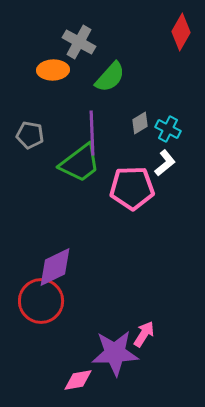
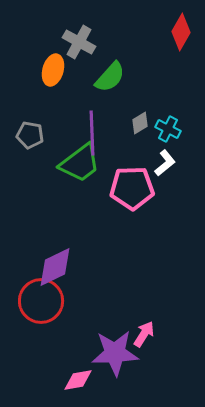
orange ellipse: rotated 72 degrees counterclockwise
